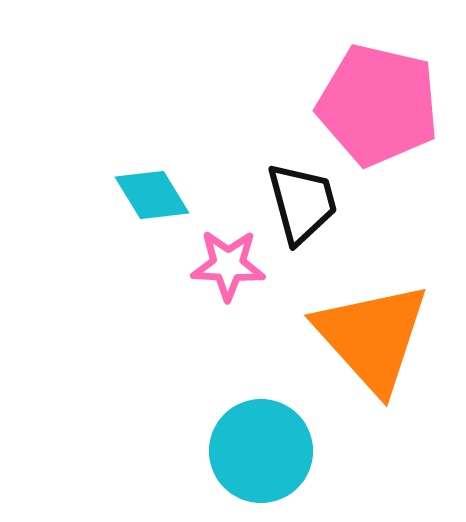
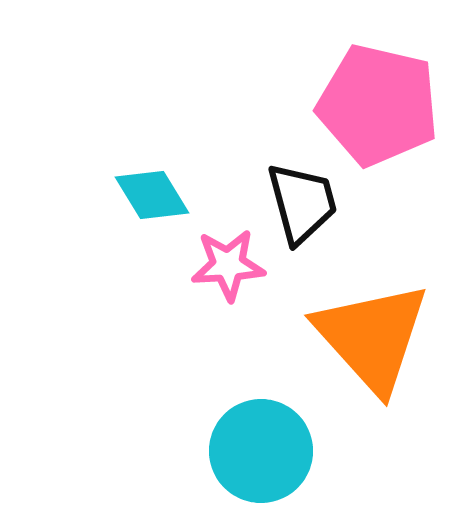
pink star: rotated 6 degrees counterclockwise
